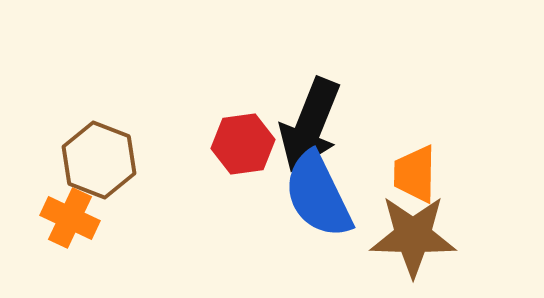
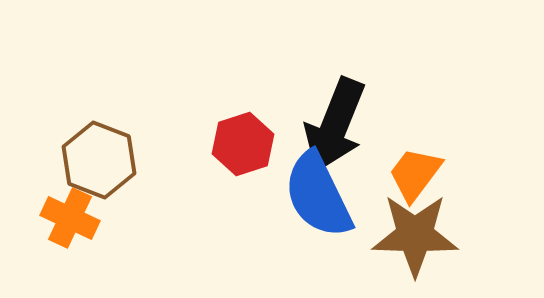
black arrow: moved 25 px right
red hexagon: rotated 10 degrees counterclockwise
orange trapezoid: rotated 36 degrees clockwise
brown star: moved 2 px right, 1 px up
